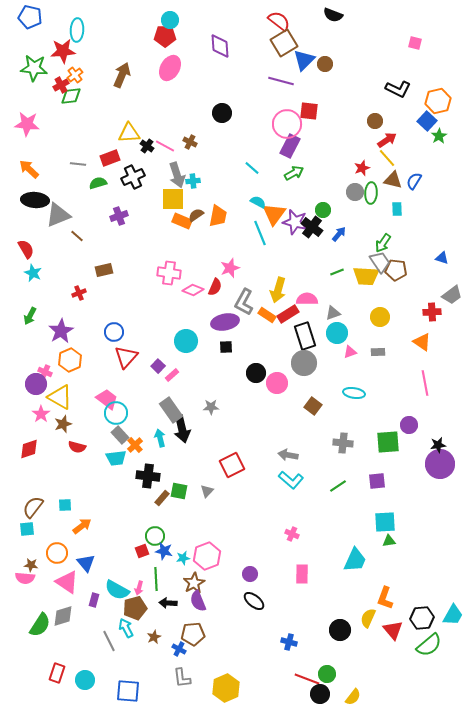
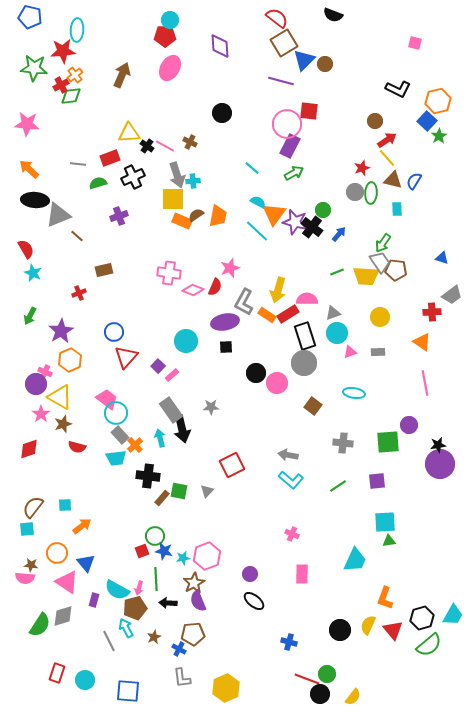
red semicircle at (279, 21): moved 2 px left, 3 px up
cyan line at (260, 233): moved 3 px left, 2 px up; rotated 25 degrees counterclockwise
yellow semicircle at (368, 618): moved 7 px down
black hexagon at (422, 618): rotated 10 degrees counterclockwise
